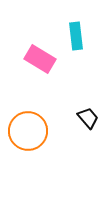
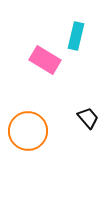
cyan rectangle: rotated 20 degrees clockwise
pink rectangle: moved 5 px right, 1 px down
